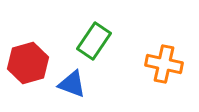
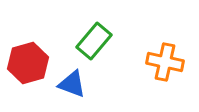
green rectangle: rotated 6 degrees clockwise
orange cross: moved 1 px right, 2 px up
